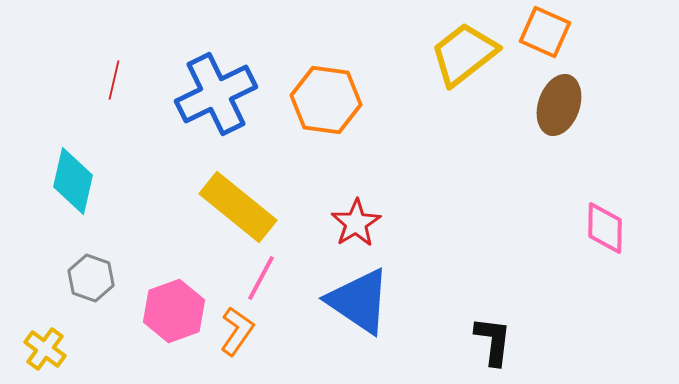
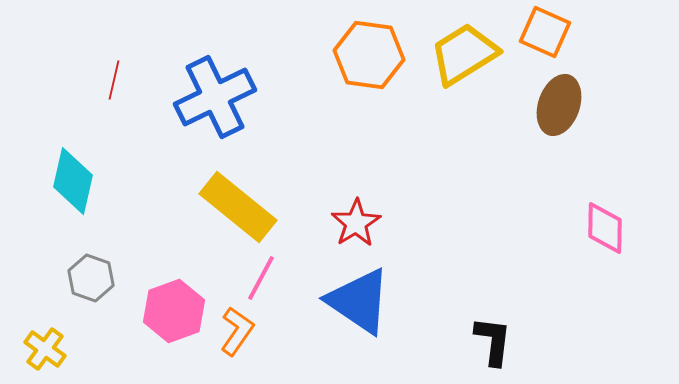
yellow trapezoid: rotated 6 degrees clockwise
blue cross: moved 1 px left, 3 px down
orange hexagon: moved 43 px right, 45 px up
